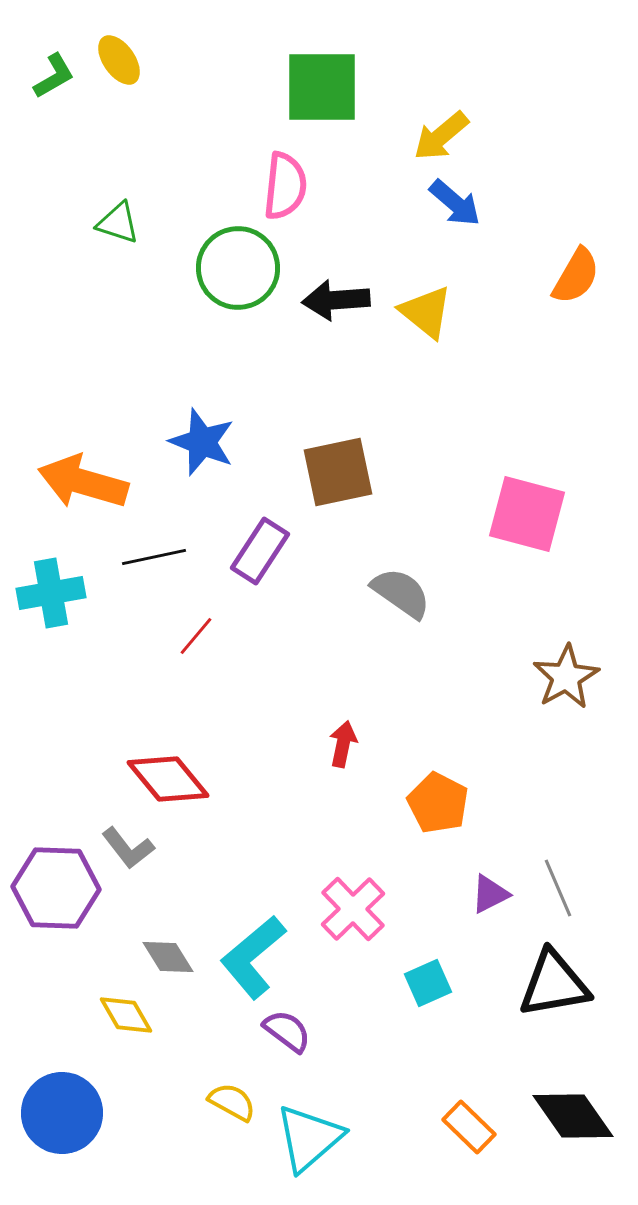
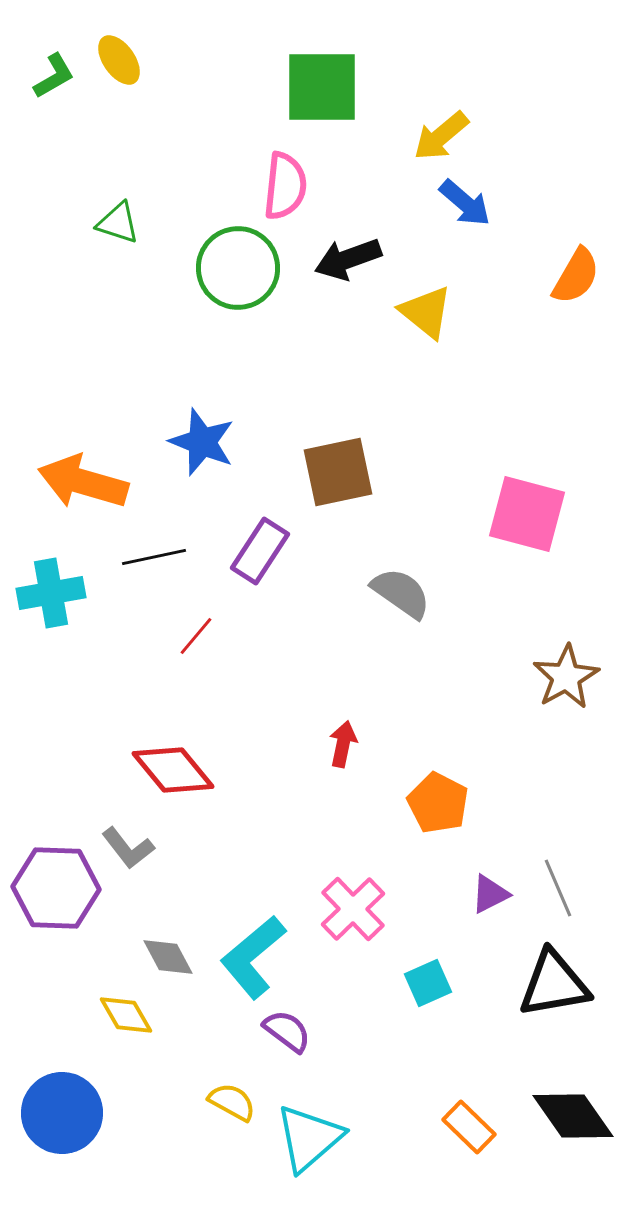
blue arrow: moved 10 px right
black arrow: moved 12 px right, 41 px up; rotated 16 degrees counterclockwise
red diamond: moved 5 px right, 9 px up
gray diamond: rotated 4 degrees clockwise
